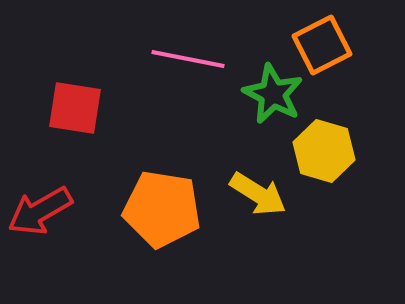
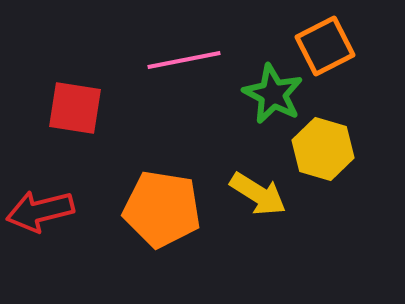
orange square: moved 3 px right, 1 px down
pink line: moved 4 px left, 1 px down; rotated 22 degrees counterclockwise
yellow hexagon: moved 1 px left, 2 px up
red arrow: rotated 16 degrees clockwise
